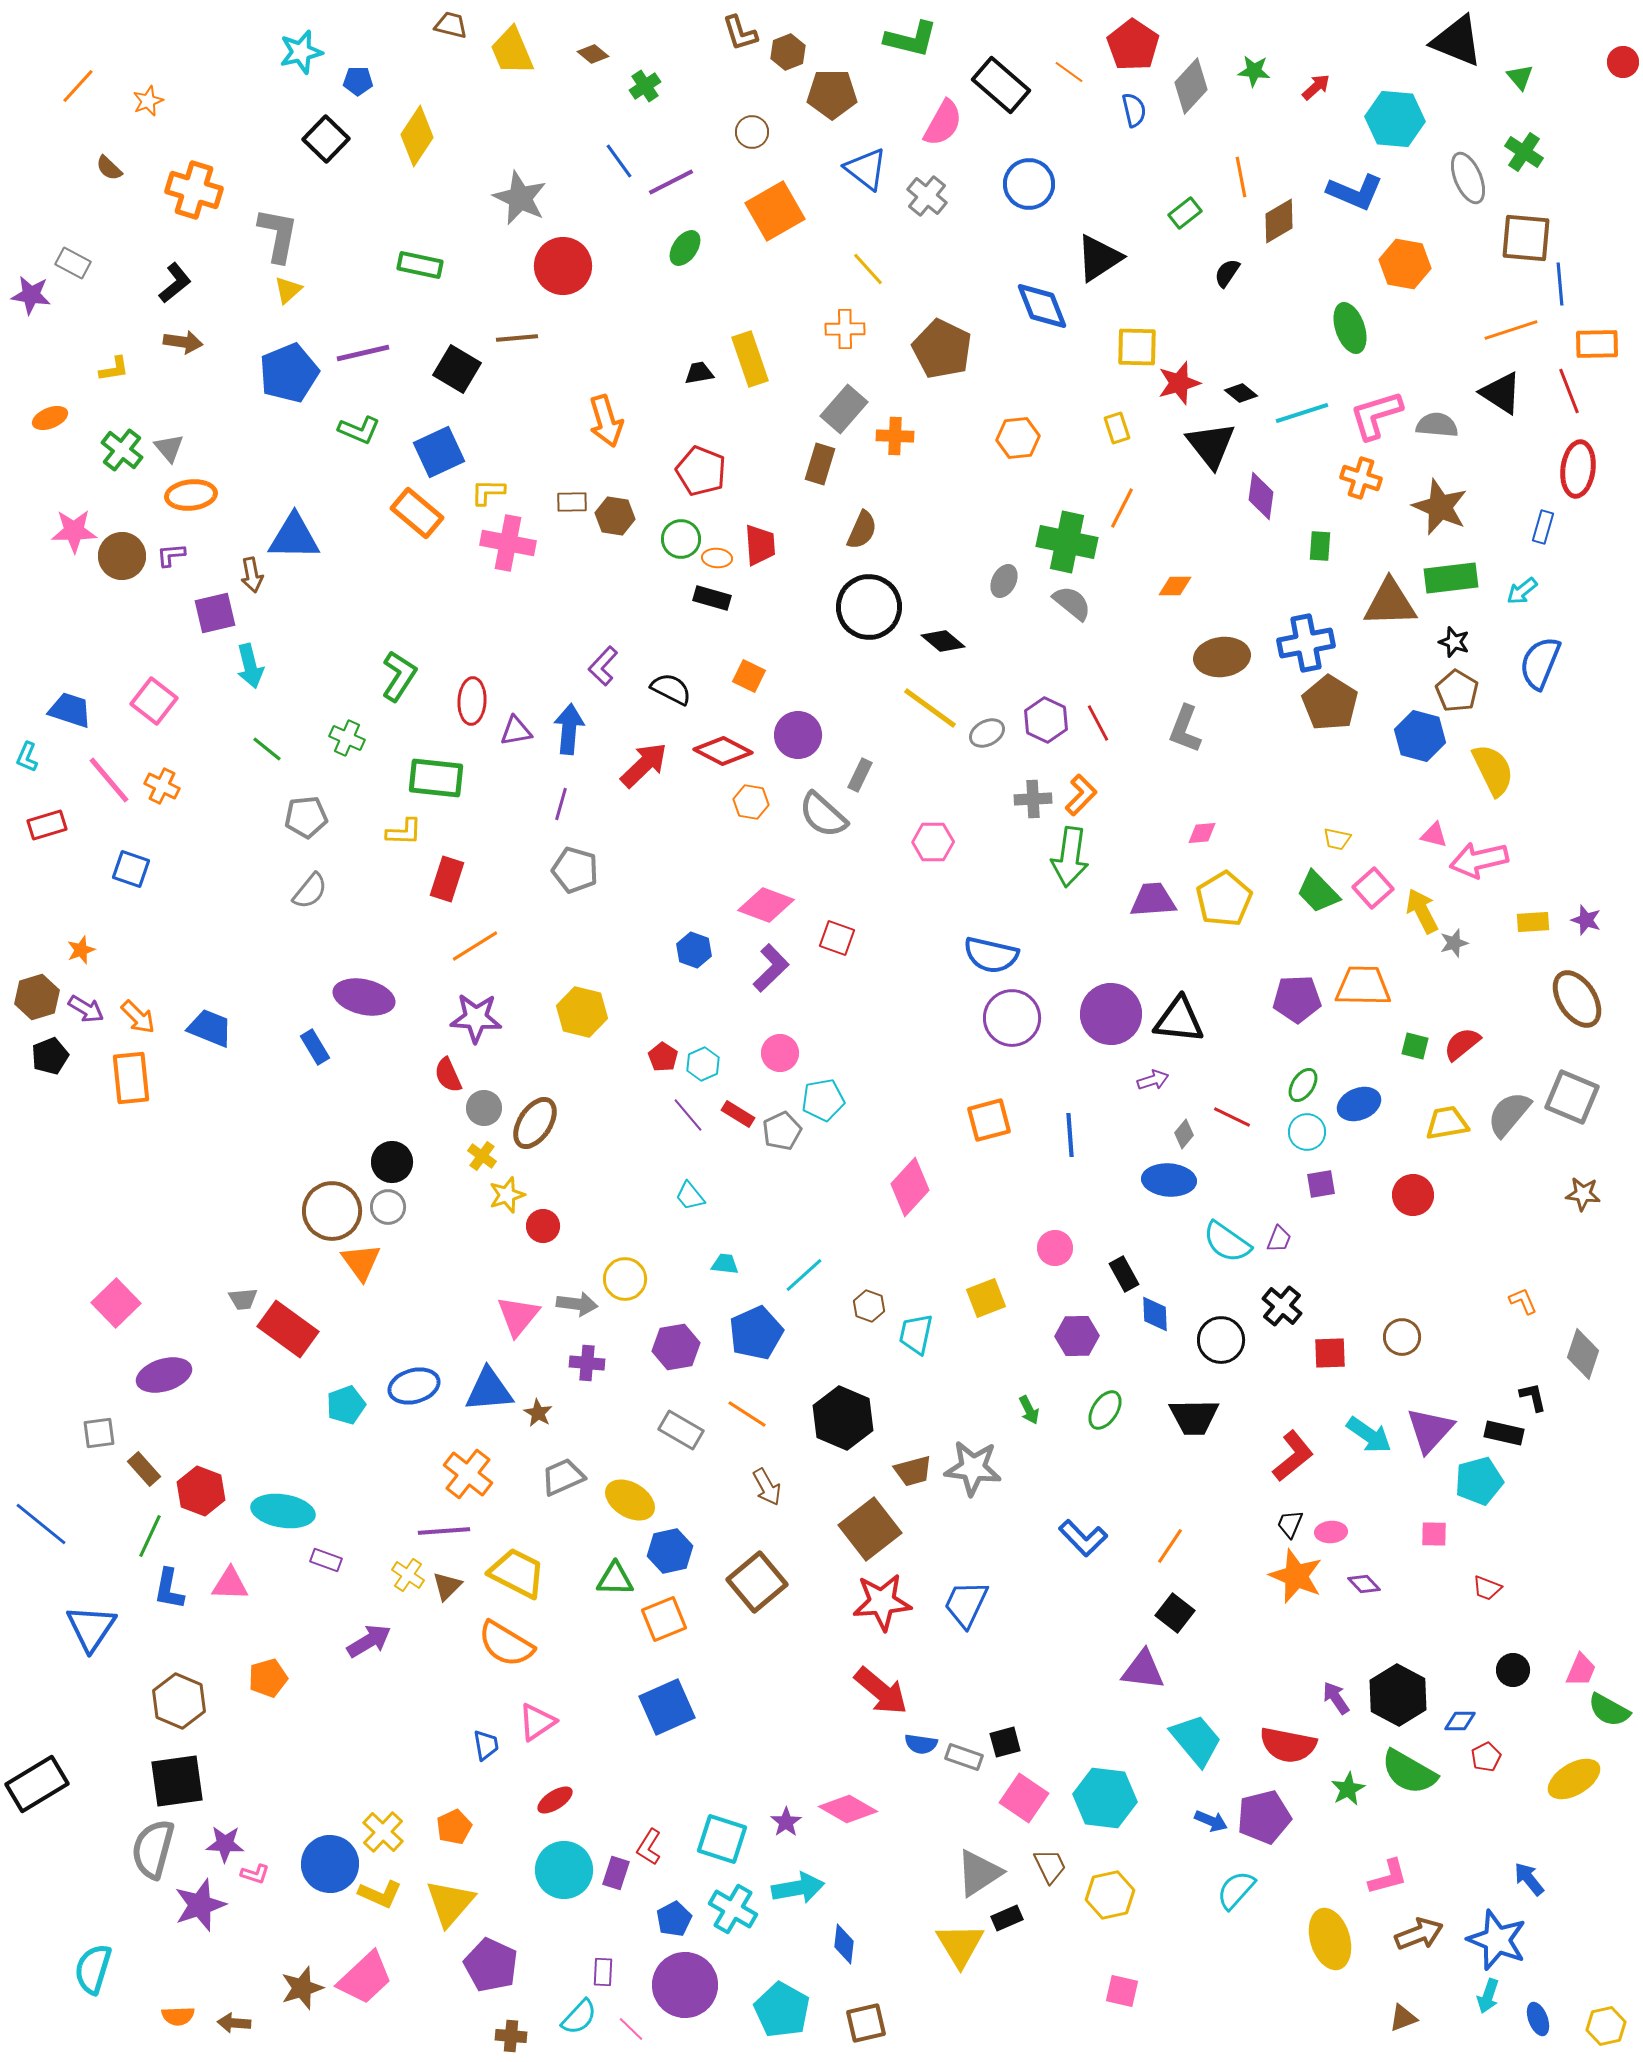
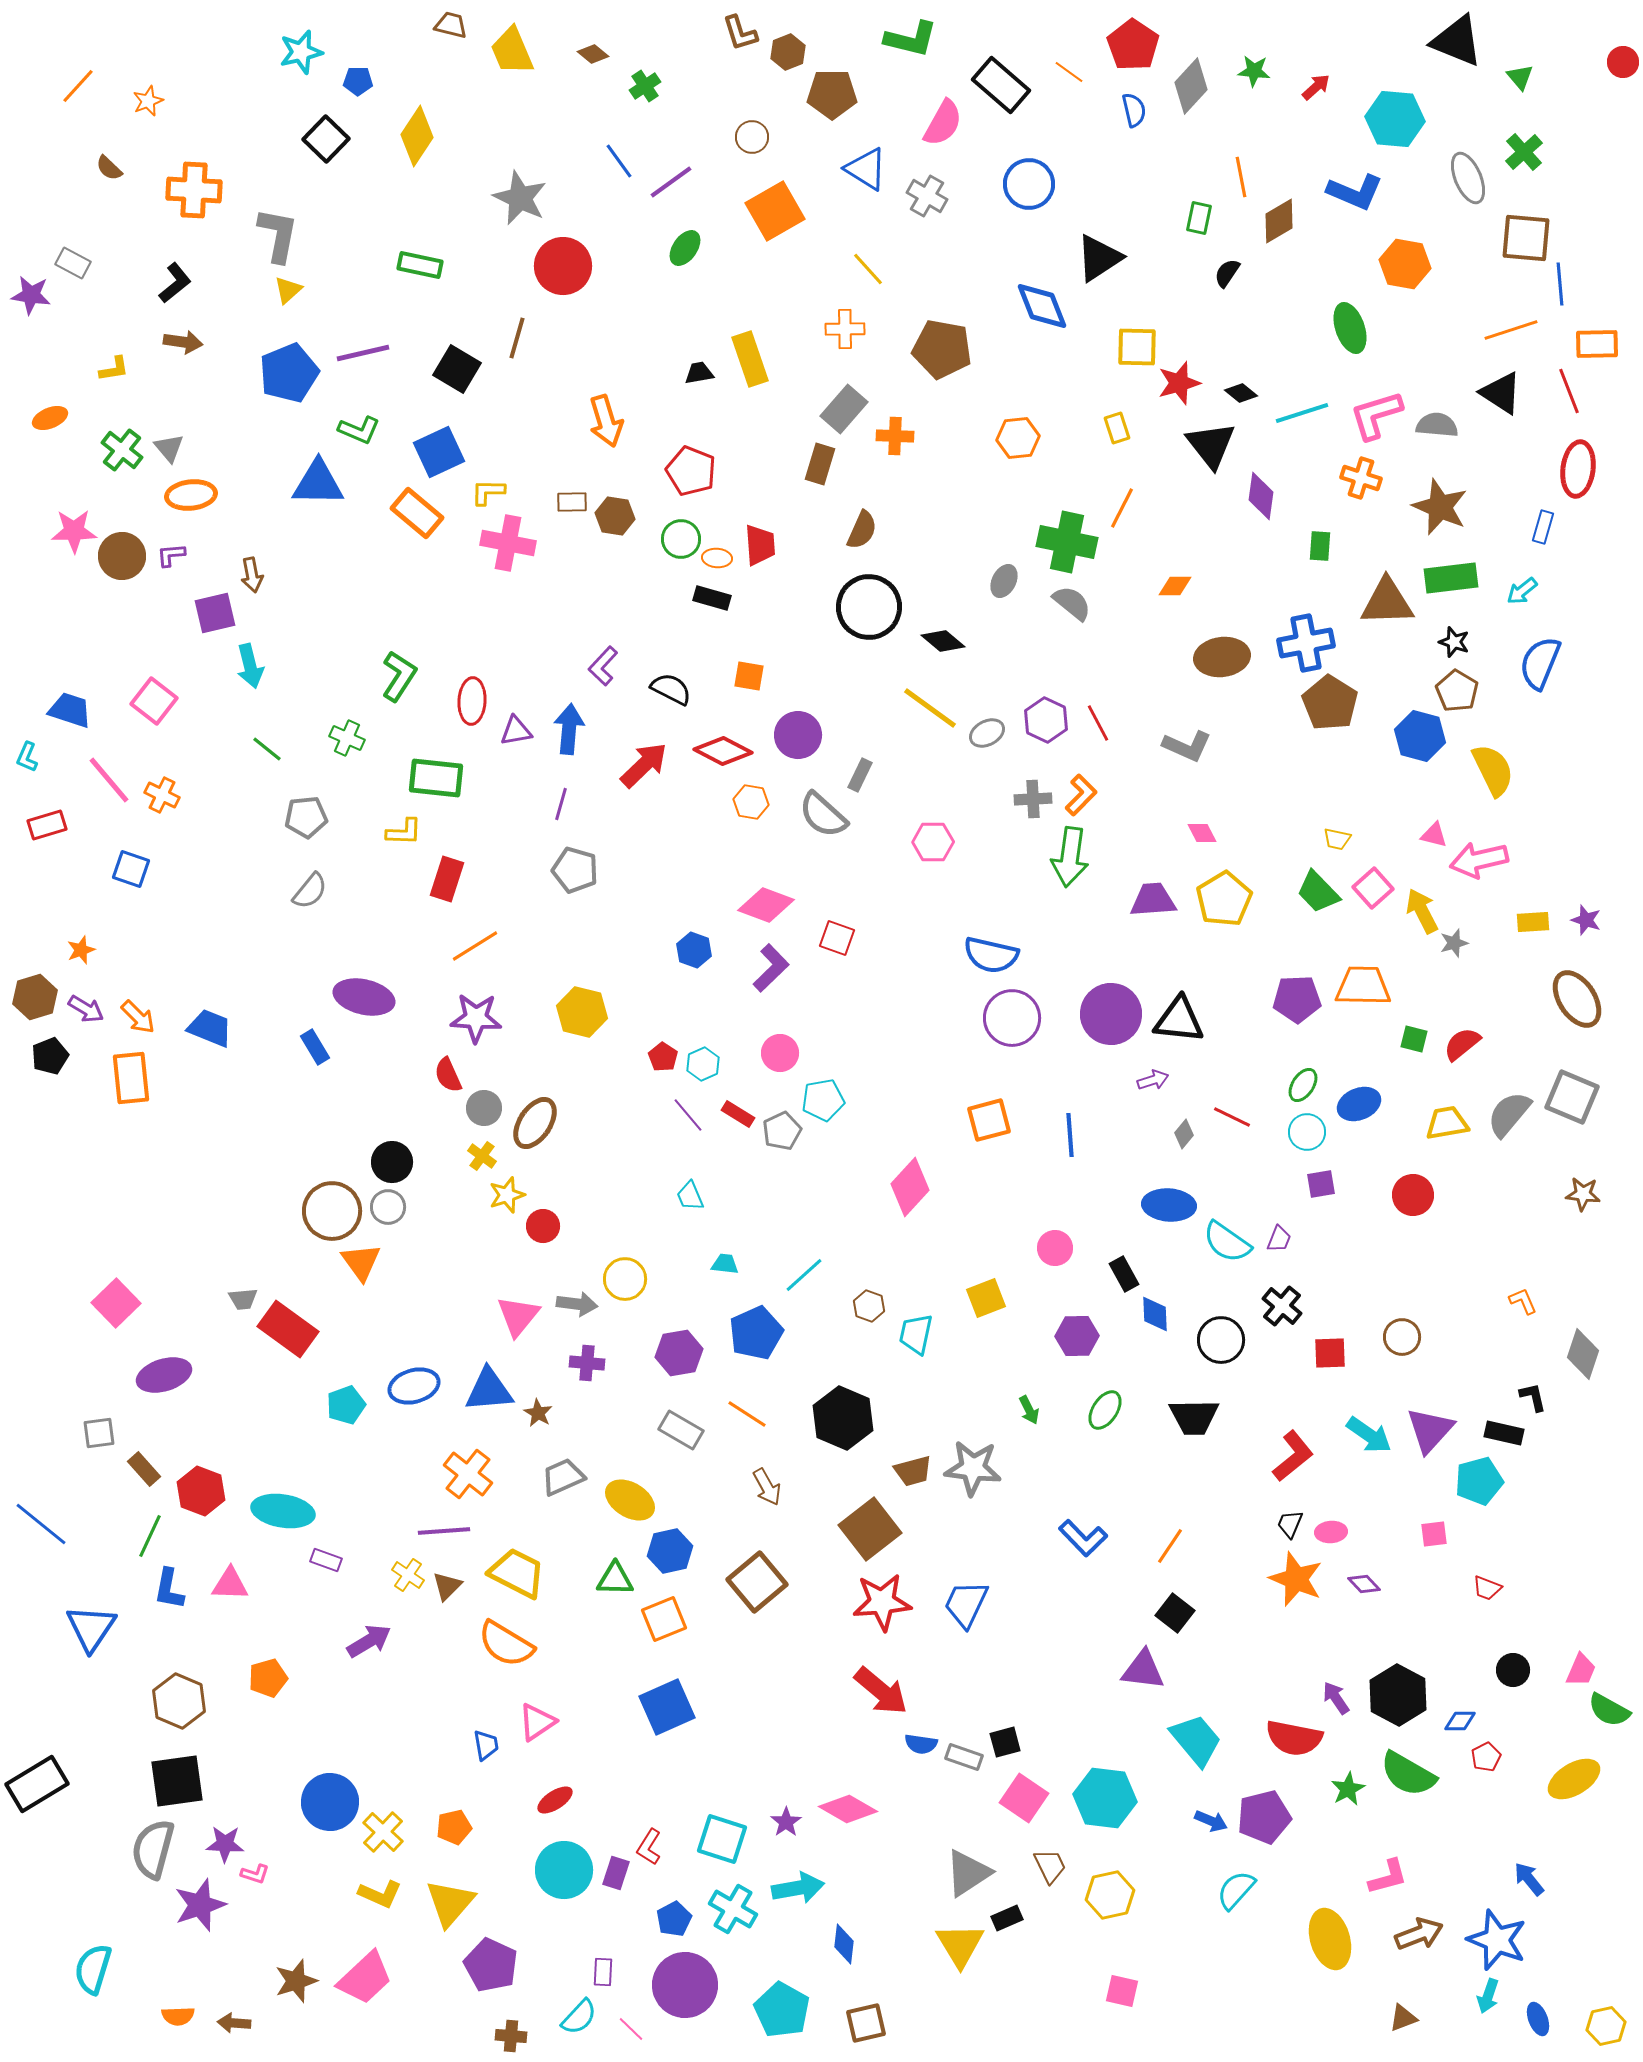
brown circle at (752, 132): moved 5 px down
green cross at (1524, 152): rotated 15 degrees clockwise
blue triangle at (866, 169): rotated 6 degrees counterclockwise
purple line at (671, 182): rotated 9 degrees counterclockwise
orange cross at (194, 190): rotated 14 degrees counterclockwise
gray cross at (927, 196): rotated 9 degrees counterclockwise
green rectangle at (1185, 213): moved 14 px right, 5 px down; rotated 40 degrees counterclockwise
brown line at (517, 338): rotated 69 degrees counterclockwise
brown pentagon at (942, 349): rotated 16 degrees counterclockwise
red pentagon at (701, 471): moved 10 px left
blue triangle at (294, 537): moved 24 px right, 54 px up
brown triangle at (1390, 603): moved 3 px left, 1 px up
orange square at (749, 676): rotated 16 degrees counterclockwise
gray L-shape at (1185, 729): moved 2 px right, 17 px down; rotated 87 degrees counterclockwise
orange cross at (162, 786): moved 9 px down
pink diamond at (1202, 833): rotated 68 degrees clockwise
brown hexagon at (37, 997): moved 2 px left
green square at (1415, 1046): moved 1 px left, 7 px up
blue ellipse at (1169, 1180): moved 25 px down
cyan trapezoid at (690, 1196): rotated 16 degrees clockwise
purple hexagon at (676, 1347): moved 3 px right, 6 px down
pink square at (1434, 1534): rotated 8 degrees counterclockwise
orange star at (1296, 1576): moved 3 px down
red semicircle at (1288, 1745): moved 6 px right, 7 px up
green semicircle at (1409, 1772): moved 1 px left, 2 px down
orange pentagon at (454, 1827): rotated 12 degrees clockwise
blue circle at (330, 1864): moved 62 px up
gray triangle at (979, 1873): moved 11 px left
brown star at (302, 1988): moved 6 px left, 7 px up
